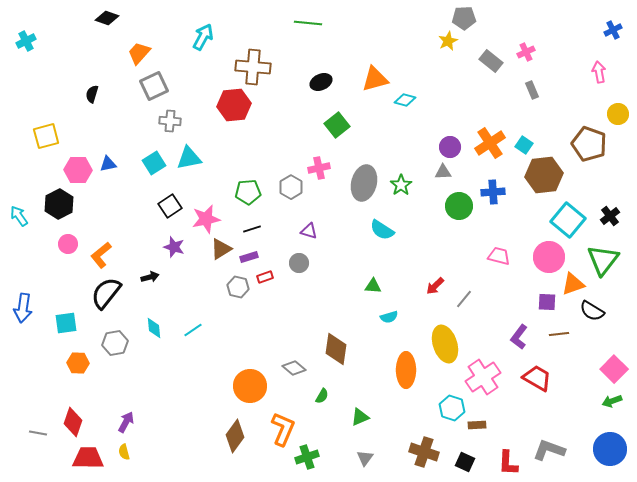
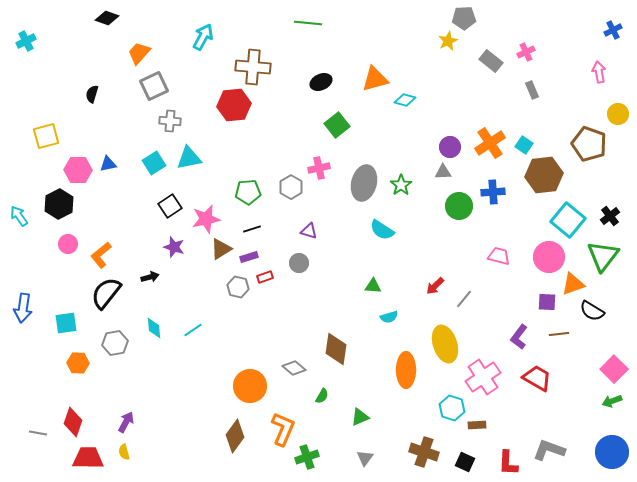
green triangle at (603, 260): moved 4 px up
blue circle at (610, 449): moved 2 px right, 3 px down
